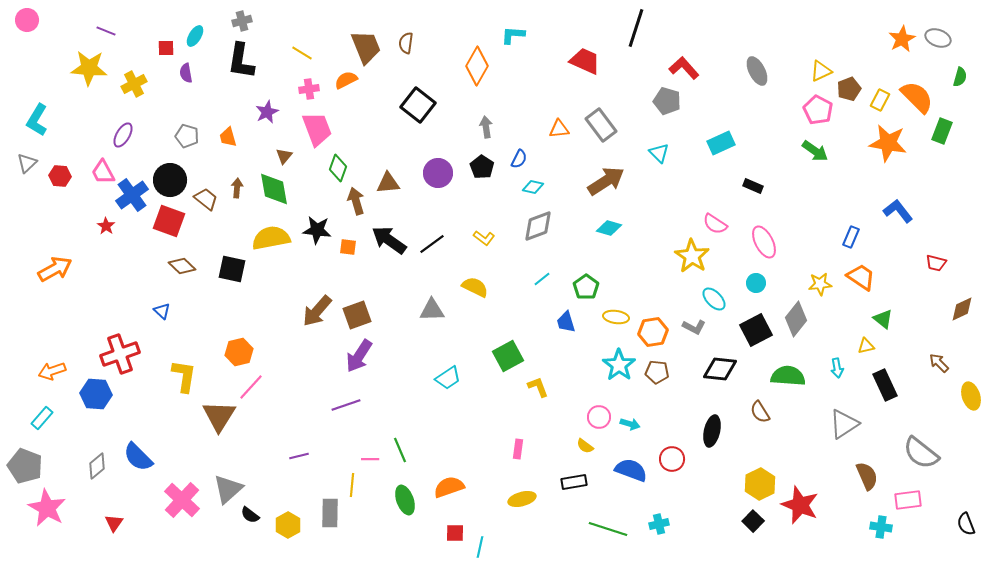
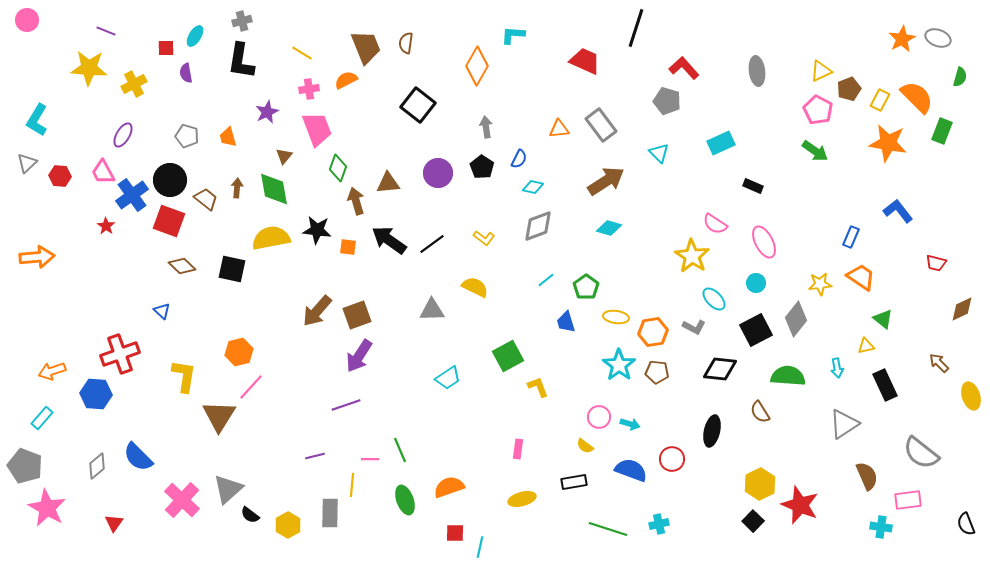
gray ellipse at (757, 71): rotated 20 degrees clockwise
orange arrow at (55, 269): moved 18 px left, 12 px up; rotated 24 degrees clockwise
cyan line at (542, 279): moved 4 px right, 1 px down
purple line at (299, 456): moved 16 px right
